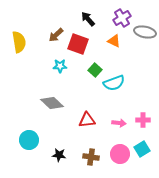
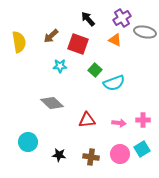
brown arrow: moved 5 px left, 1 px down
orange triangle: moved 1 px right, 1 px up
cyan circle: moved 1 px left, 2 px down
